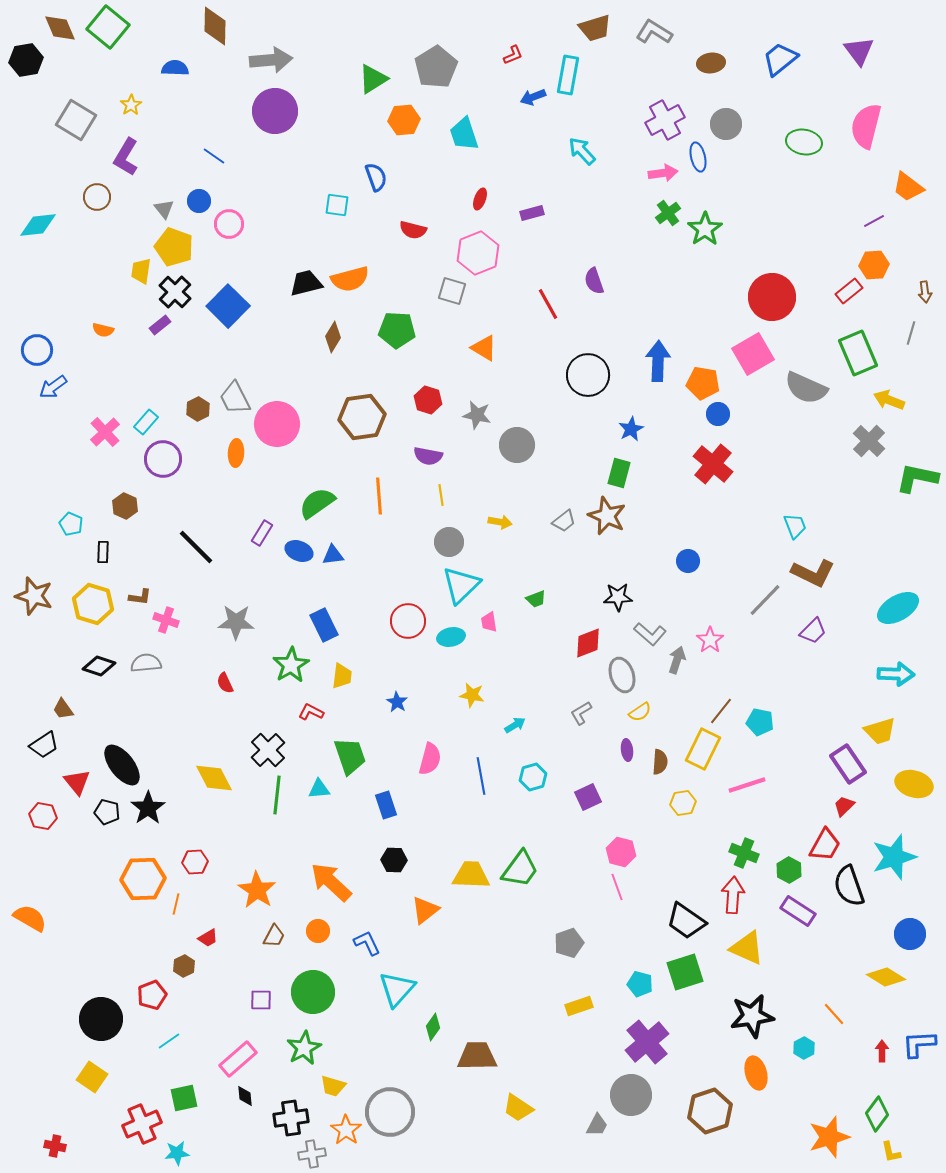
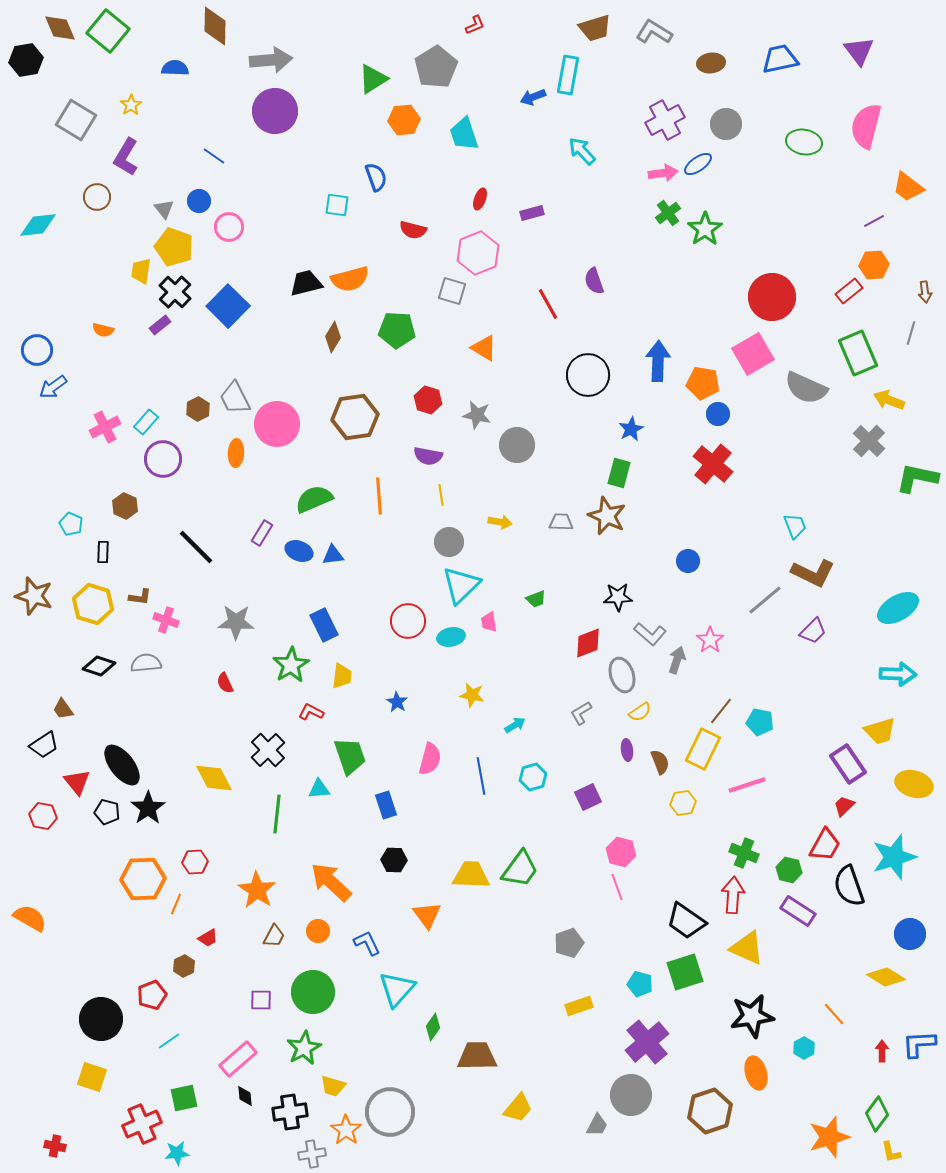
green square at (108, 27): moved 4 px down
red L-shape at (513, 55): moved 38 px left, 30 px up
blue trapezoid at (780, 59): rotated 27 degrees clockwise
blue ellipse at (698, 157): moved 7 px down; rotated 68 degrees clockwise
pink circle at (229, 224): moved 3 px down
brown hexagon at (362, 417): moved 7 px left
pink cross at (105, 432): moved 5 px up; rotated 16 degrees clockwise
green semicircle at (317, 503): moved 3 px left, 4 px up; rotated 12 degrees clockwise
gray trapezoid at (564, 521): moved 3 px left, 1 px down; rotated 140 degrees counterclockwise
gray line at (765, 600): rotated 6 degrees clockwise
cyan arrow at (896, 674): moved 2 px right
brown semicircle at (660, 762): rotated 25 degrees counterclockwise
green line at (277, 795): moved 19 px down
green hexagon at (789, 870): rotated 15 degrees counterclockwise
orange line at (176, 904): rotated 10 degrees clockwise
orange triangle at (425, 910): moved 2 px right, 5 px down; rotated 28 degrees counterclockwise
yellow square at (92, 1077): rotated 16 degrees counterclockwise
yellow trapezoid at (518, 1108): rotated 84 degrees counterclockwise
black cross at (291, 1118): moved 1 px left, 6 px up
